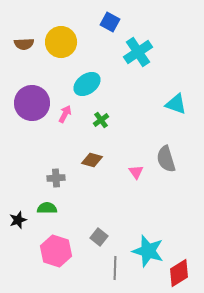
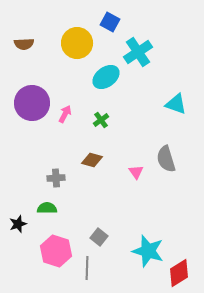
yellow circle: moved 16 px right, 1 px down
cyan ellipse: moved 19 px right, 7 px up
black star: moved 4 px down
gray line: moved 28 px left
